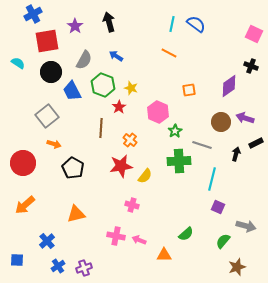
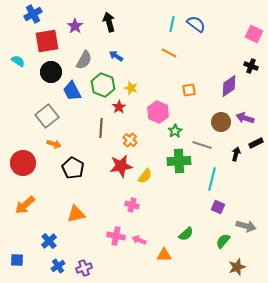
cyan semicircle at (18, 63): moved 2 px up
blue cross at (47, 241): moved 2 px right
